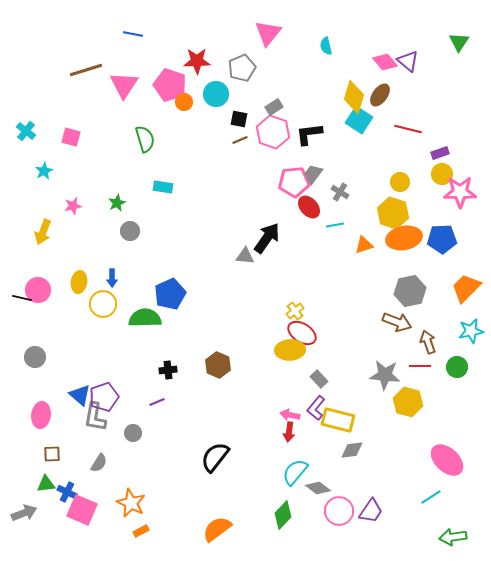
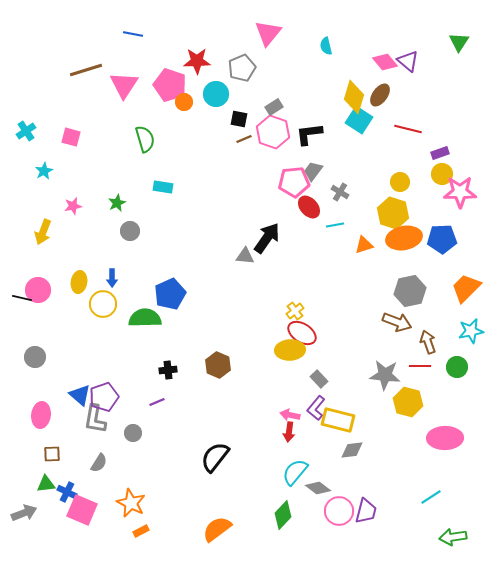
cyan cross at (26, 131): rotated 18 degrees clockwise
brown line at (240, 140): moved 4 px right, 1 px up
gray trapezoid at (313, 174): moved 3 px up
gray L-shape at (95, 417): moved 2 px down
pink ellipse at (447, 460): moved 2 px left, 22 px up; rotated 44 degrees counterclockwise
purple trapezoid at (371, 511): moved 5 px left; rotated 20 degrees counterclockwise
